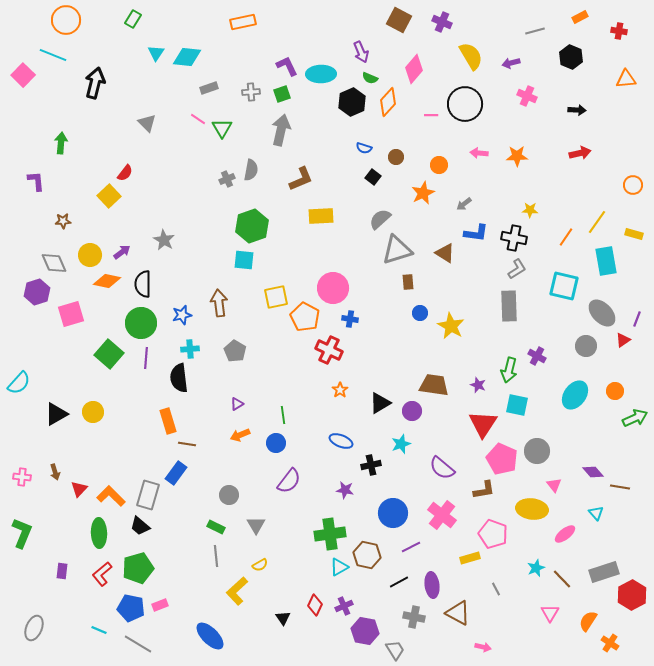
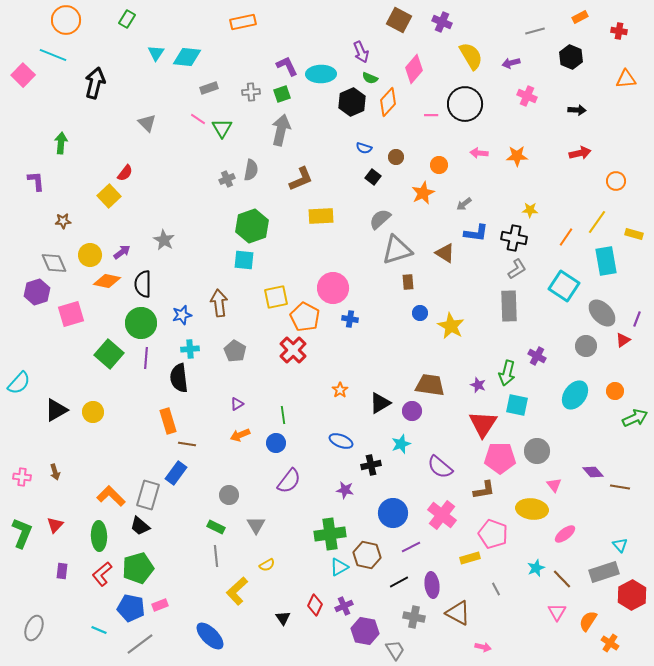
green rectangle at (133, 19): moved 6 px left
orange circle at (633, 185): moved 17 px left, 4 px up
cyan square at (564, 286): rotated 20 degrees clockwise
red cross at (329, 350): moved 36 px left; rotated 20 degrees clockwise
green arrow at (509, 370): moved 2 px left, 3 px down
brown trapezoid at (434, 385): moved 4 px left
black triangle at (56, 414): moved 4 px up
pink pentagon at (502, 459): moved 2 px left, 1 px up; rotated 24 degrees counterclockwise
purple semicircle at (442, 468): moved 2 px left, 1 px up
red triangle at (79, 489): moved 24 px left, 36 px down
cyan triangle at (596, 513): moved 24 px right, 32 px down
green ellipse at (99, 533): moved 3 px down
yellow semicircle at (260, 565): moved 7 px right
pink triangle at (550, 613): moved 7 px right, 1 px up
gray line at (138, 644): moved 2 px right; rotated 68 degrees counterclockwise
